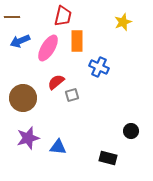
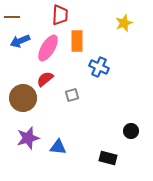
red trapezoid: moved 3 px left, 1 px up; rotated 10 degrees counterclockwise
yellow star: moved 1 px right, 1 px down
red semicircle: moved 11 px left, 3 px up
